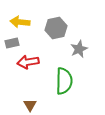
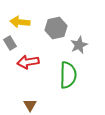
gray rectangle: moved 2 px left; rotated 72 degrees clockwise
gray star: moved 4 px up
green semicircle: moved 4 px right, 6 px up
